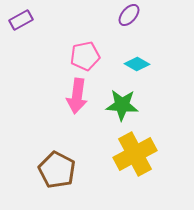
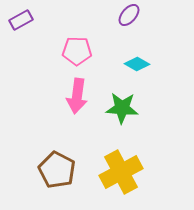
pink pentagon: moved 8 px left, 5 px up; rotated 12 degrees clockwise
green star: moved 3 px down
yellow cross: moved 14 px left, 18 px down
